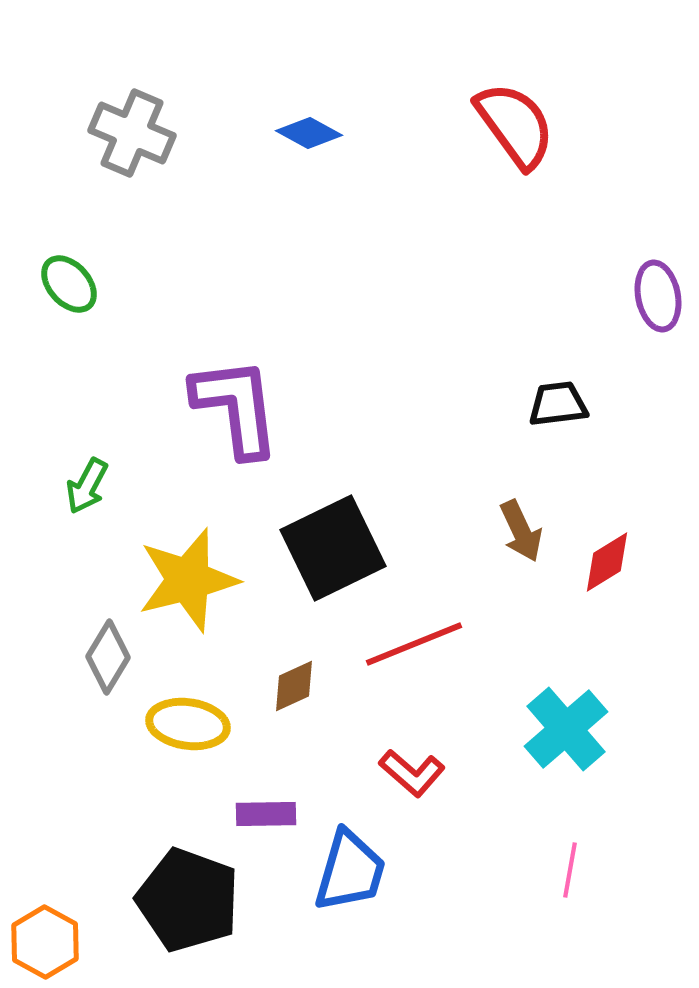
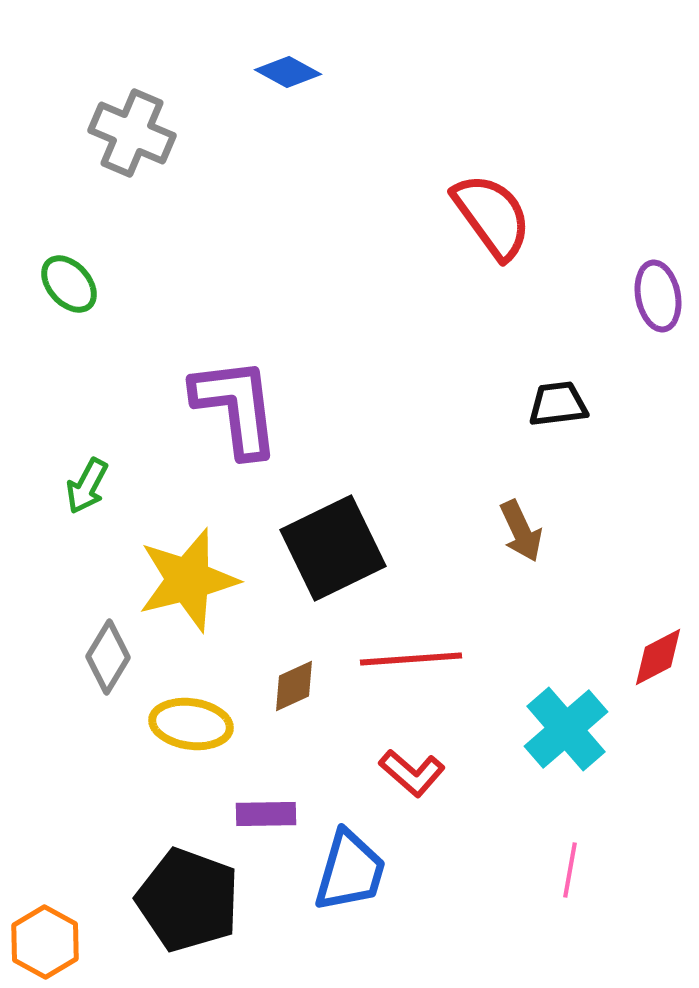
red semicircle: moved 23 px left, 91 px down
blue diamond: moved 21 px left, 61 px up
red diamond: moved 51 px right, 95 px down; rotated 4 degrees clockwise
red line: moved 3 px left, 15 px down; rotated 18 degrees clockwise
yellow ellipse: moved 3 px right
